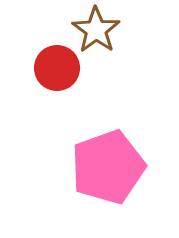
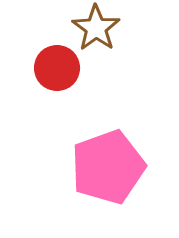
brown star: moved 2 px up
